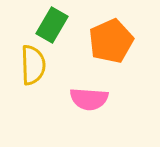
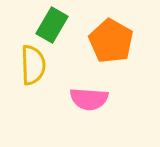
orange pentagon: rotated 18 degrees counterclockwise
